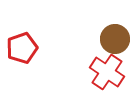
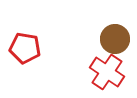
red pentagon: moved 3 px right; rotated 28 degrees clockwise
